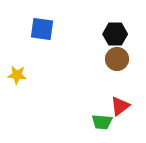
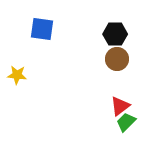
green trapezoid: moved 24 px right; rotated 130 degrees clockwise
